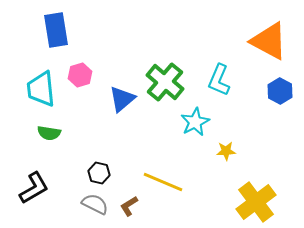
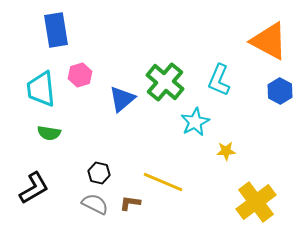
brown L-shape: moved 1 px right, 3 px up; rotated 40 degrees clockwise
